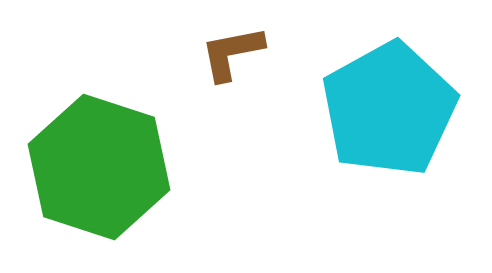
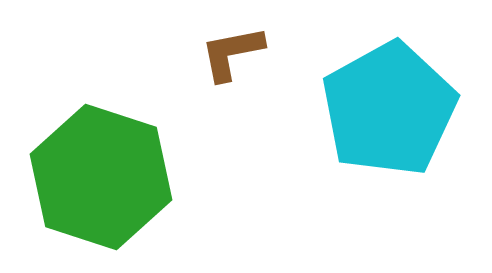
green hexagon: moved 2 px right, 10 px down
